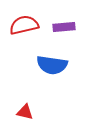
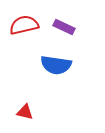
purple rectangle: rotated 30 degrees clockwise
blue semicircle: moved 4 px right
